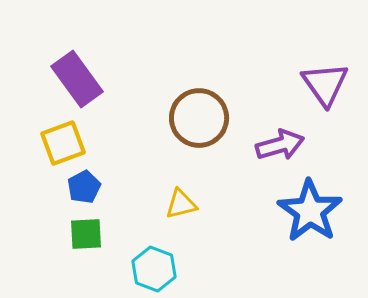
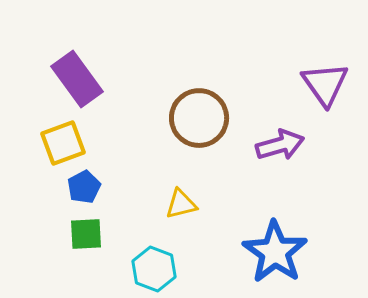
blue star: moved 35 px left, 41 px down
